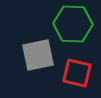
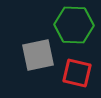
green hexagon: moved 1 px right, 1 px down
